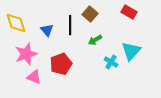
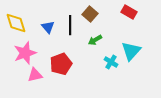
blue triangle: moved 1 px right, 3 px up
pink star: moved 1 px left, 1 px up
pink triangle: moved 1 px right, 2 px up; rotated 35 degrees counterclockwise
